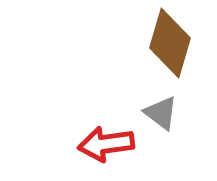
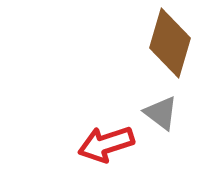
red arrow: rotated 10 degrees counterclockwise
